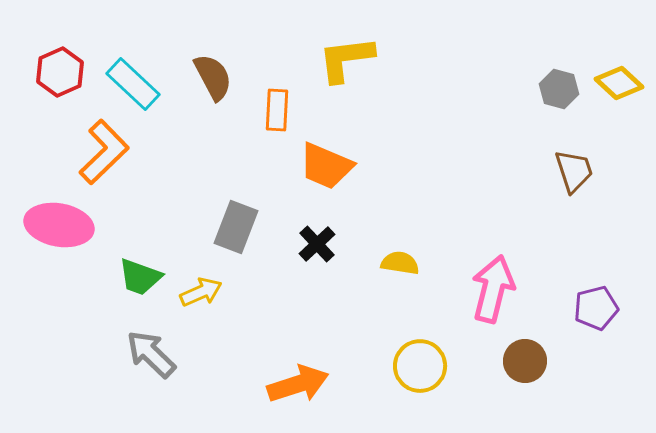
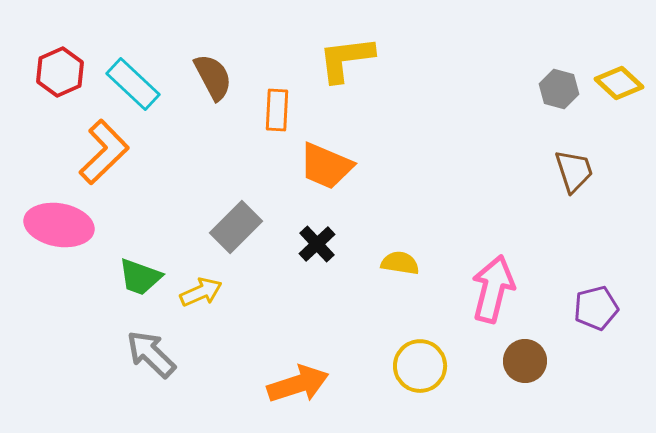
gray rectangle: rotated 24 degrees clockwise
